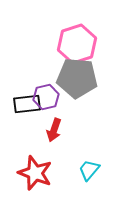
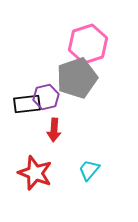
pink hexagon: moved 11 px right
gray pentagon: rotated 24 degrees counterclockwise
red arrow: rotated 15 degrees counterclockwise
